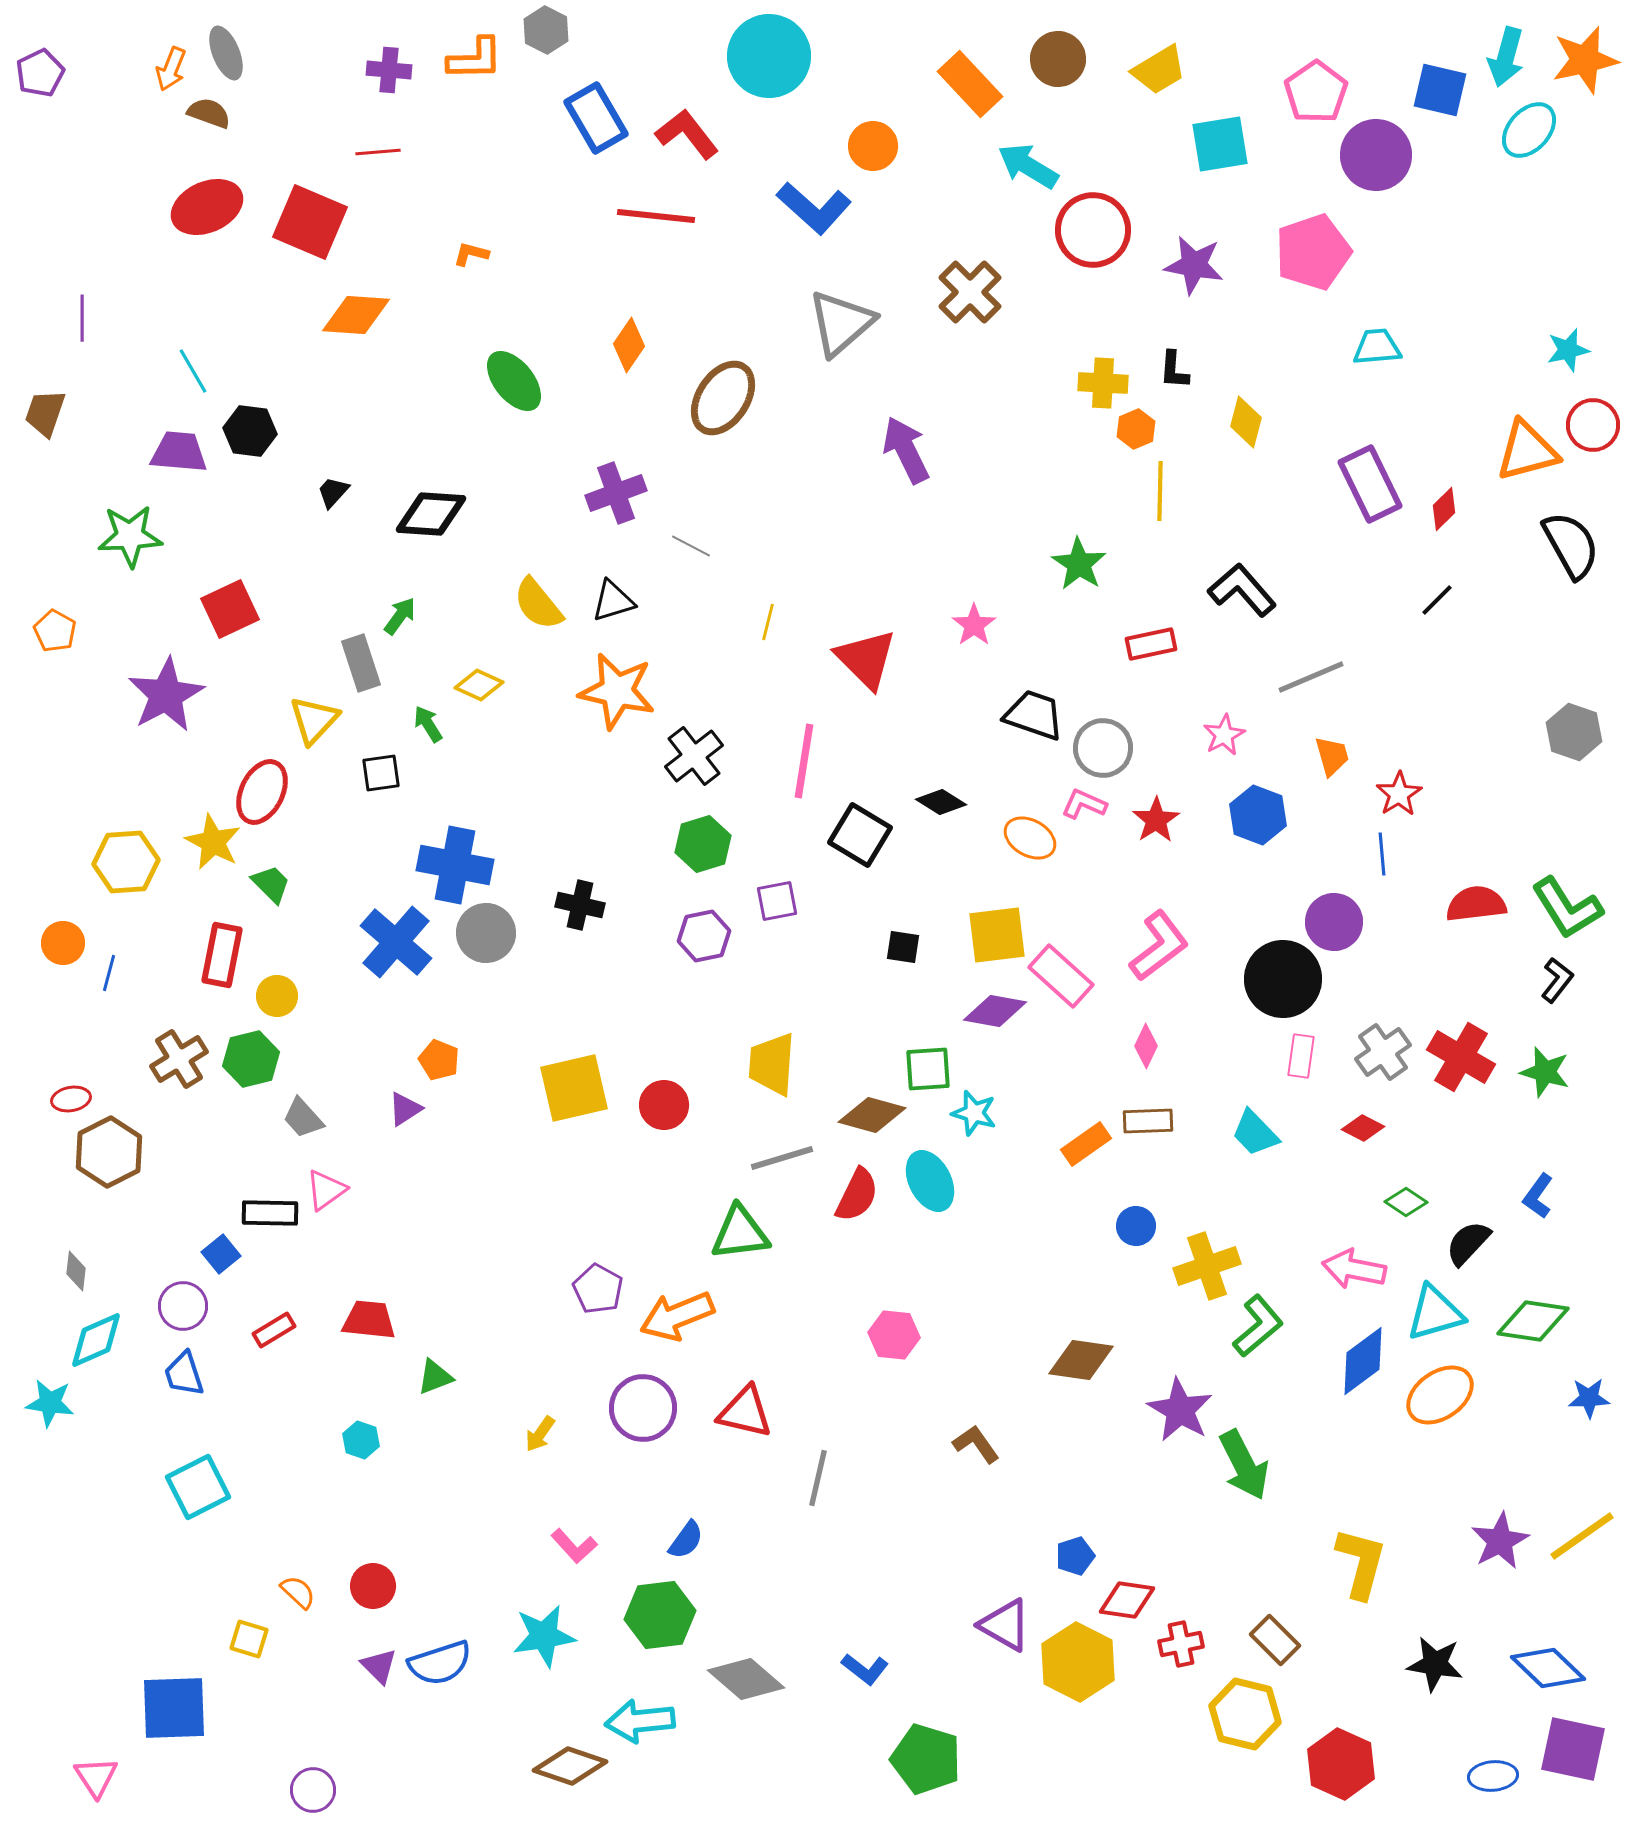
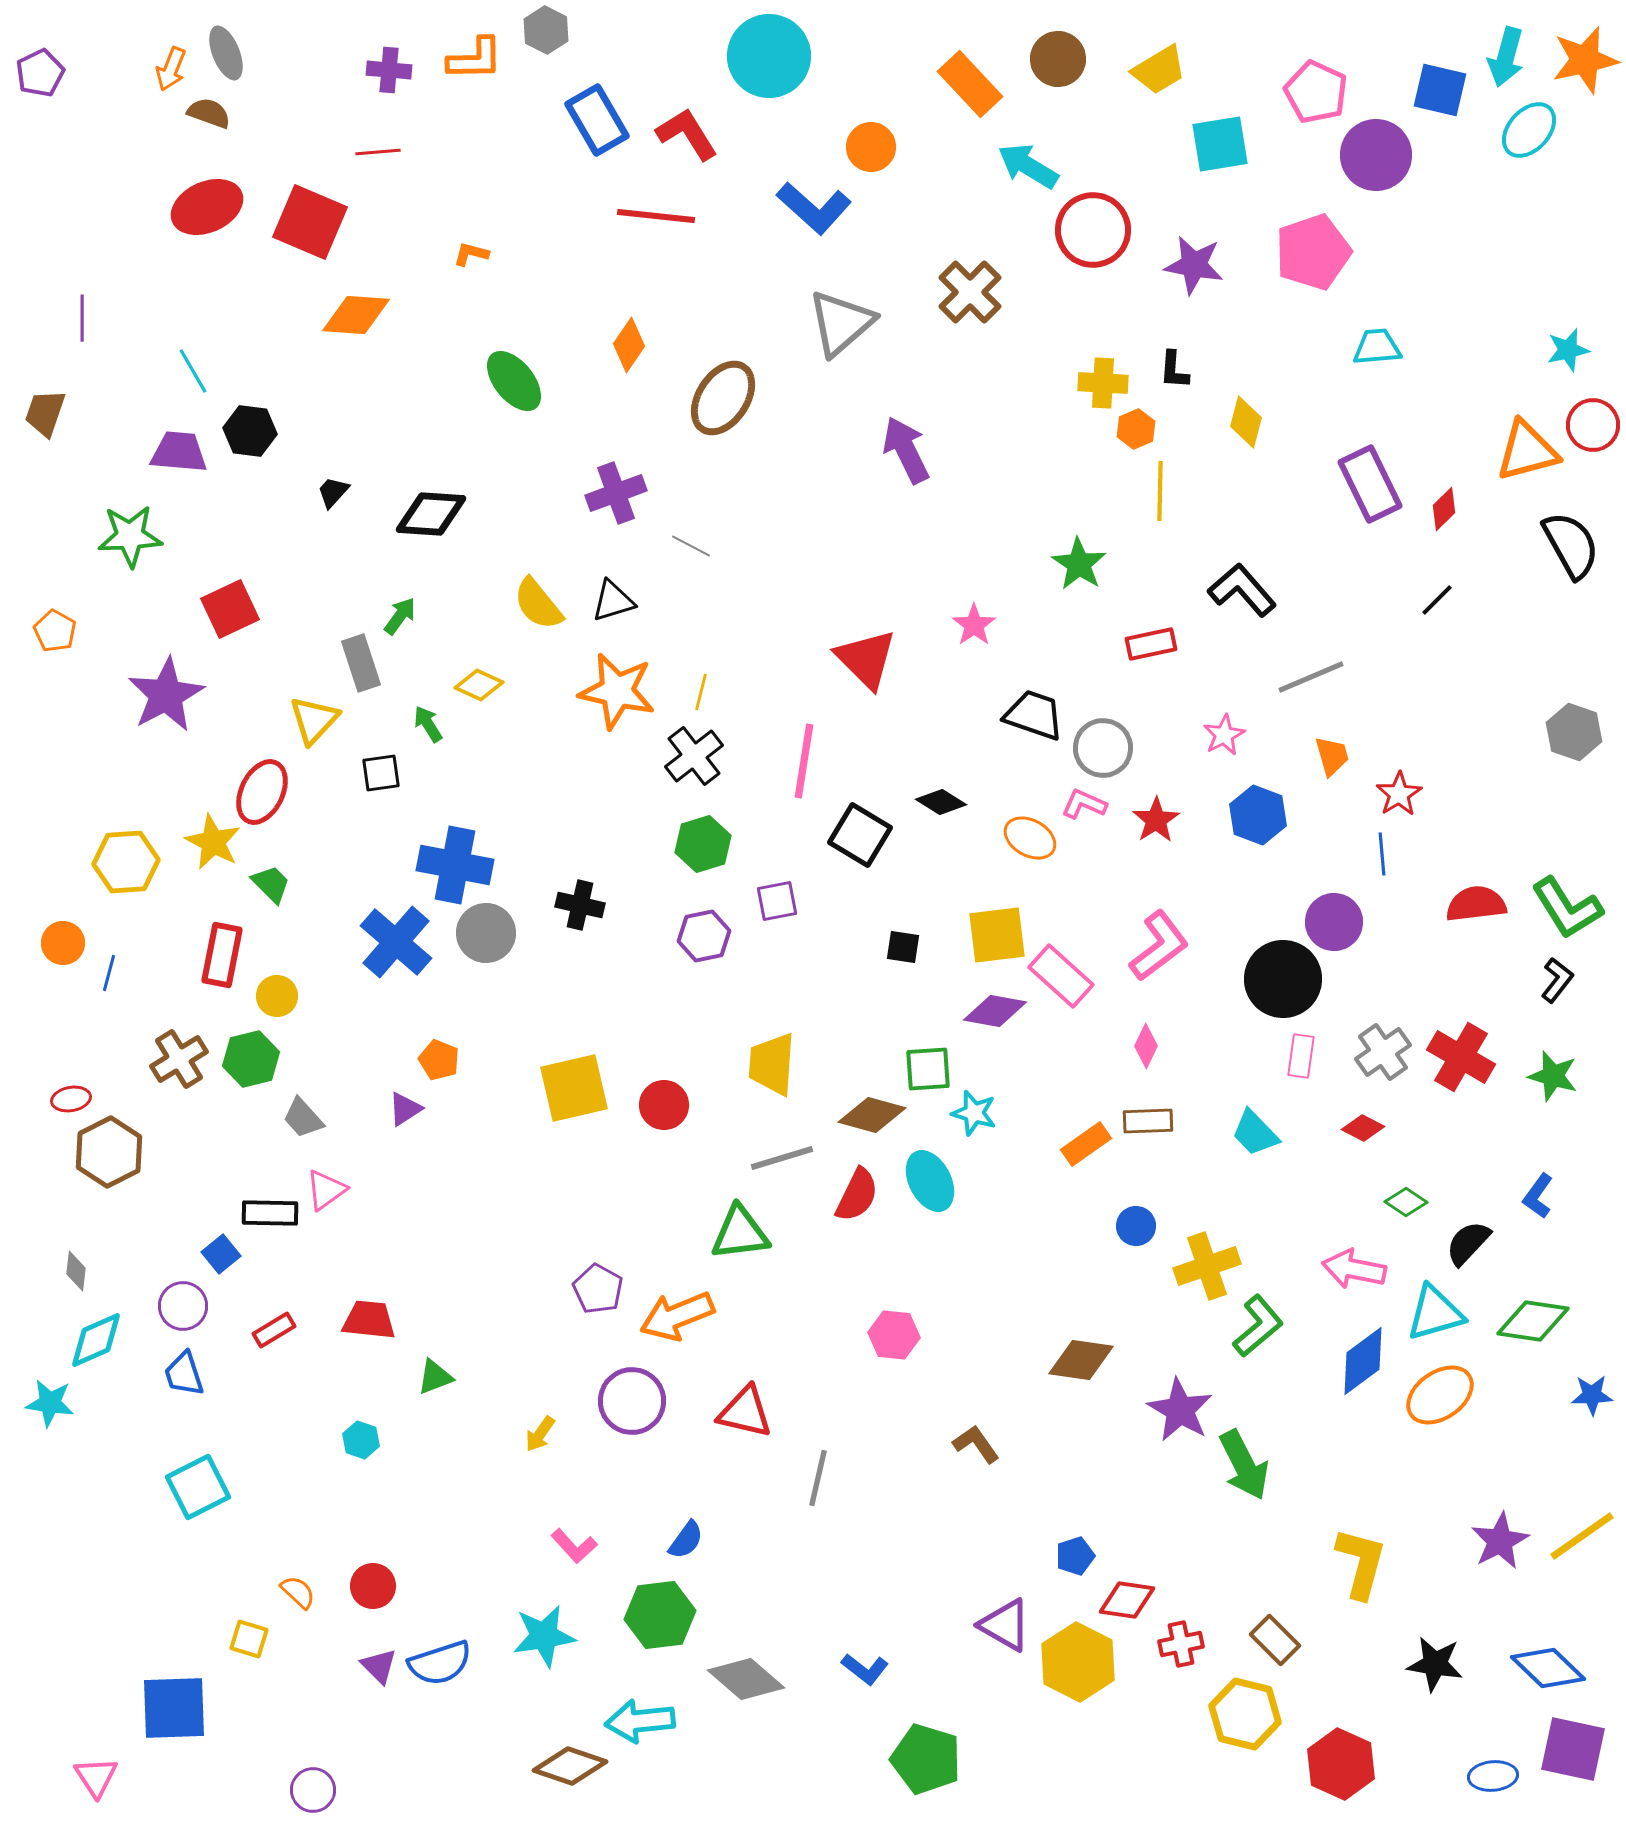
pink pentagon at (1316, 92): rotated 12 degrees counterclockwise
blue rectangle at (596, 118): moved 1 px right, 2 px down
red L-shape at (687, 134): rotated 6 degrees clockwise
orange circle at (873, 146): moved 2 px left, 1 px down
yellow line at (768, 622): moved 67 px left, 70 px down
green star at (1545, 1072): moved 8 px right, 4 px down
blue star at (1589, 1398): moved 3 px right, 3 px up
purple circle at (643, 1408): moved 11 px left, 7 px up
